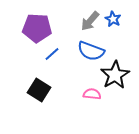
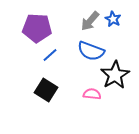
blue line: moved 2 px left, 1 px down
black square: moved 7 px right
